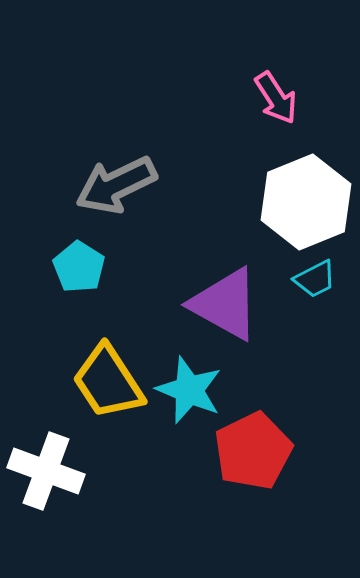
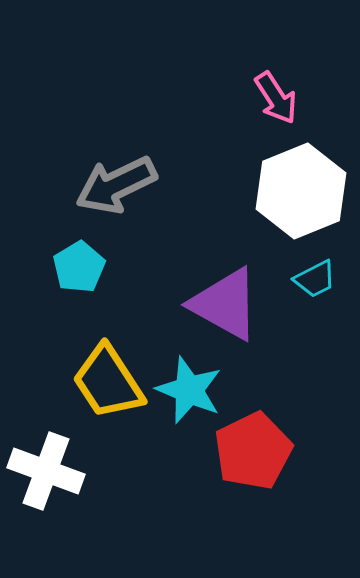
white hexagon: moved 5 px left, 11 px up
cyan pentagon: rotated 9 degrees clockwise
